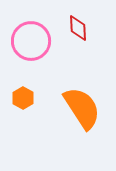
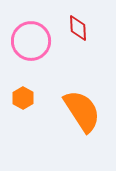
orange semicircle: moved 3 px down
